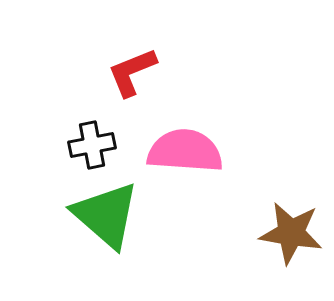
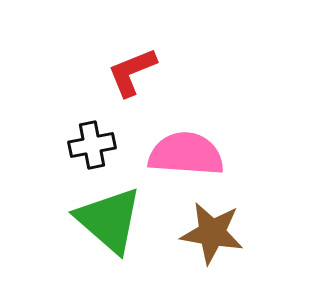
pink semicircle: moved 1 px right, 3 px down
green triangle: moved 3 px right, 5 px down
brown star: moved 79 px left
